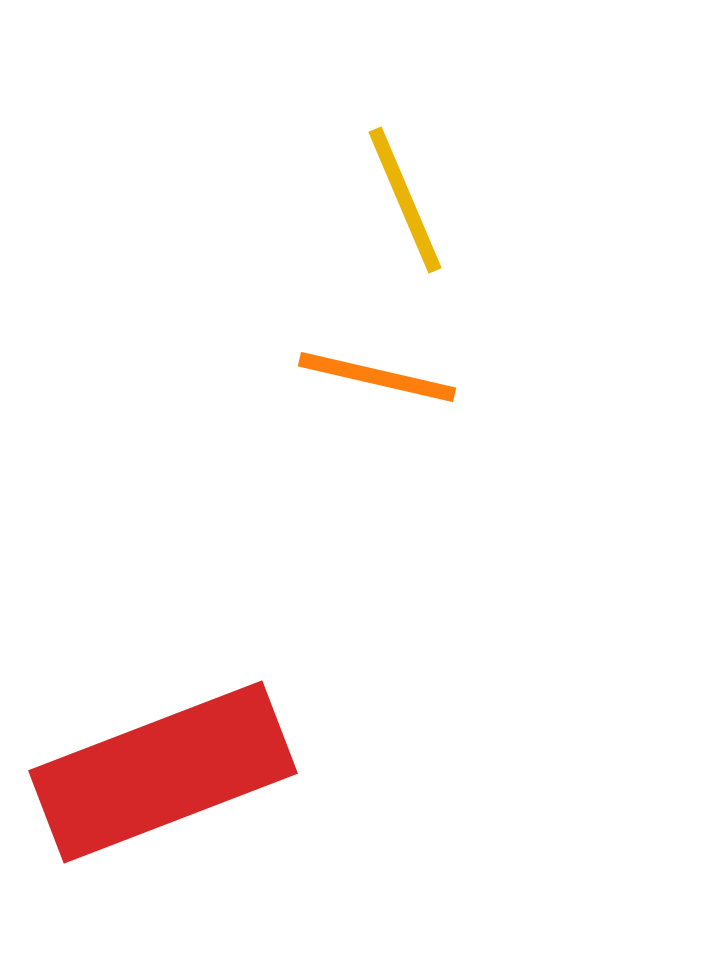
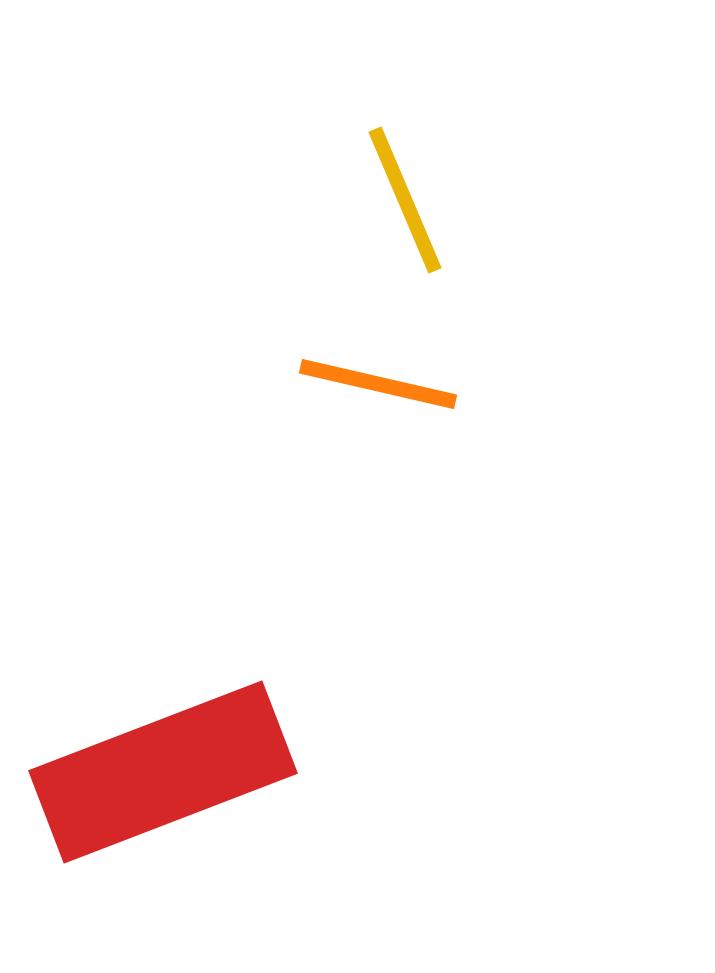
orange line: moved 1 px right, 7 px down
